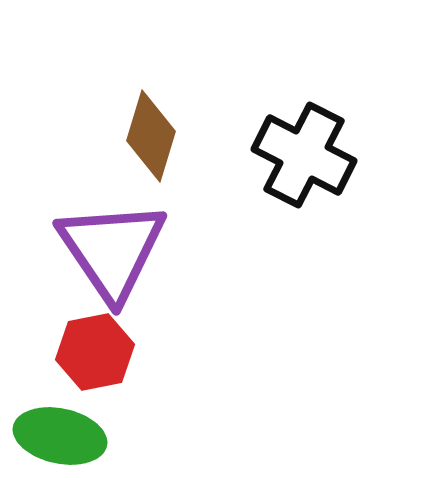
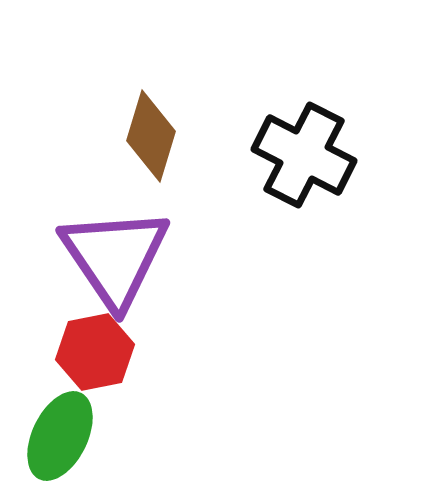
purple triangle: moved 3 px right, 7 px down
green ellipse: rotated 76 degrees counterclockwise
